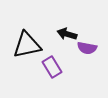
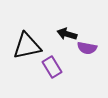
black triangle: moved 1 px down
